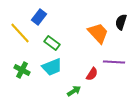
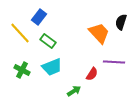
orange trapezoid: moved 1 px right
green rectangle: moved 4 px left, 2 px up
